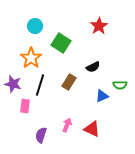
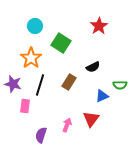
red triangle: moved 1 px left, 10 px up; rotated 42 degrees clockwise
